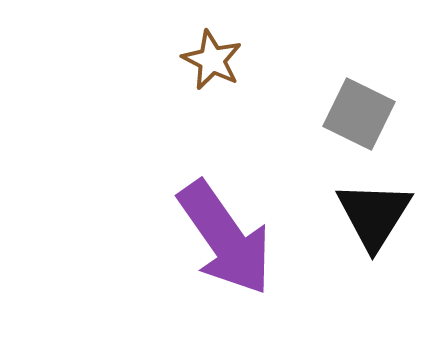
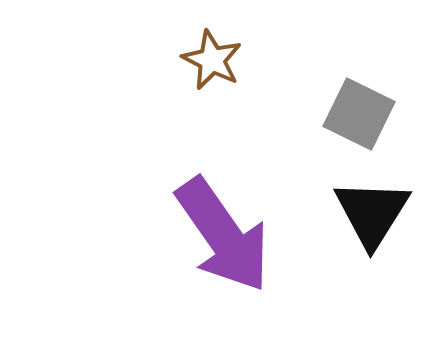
black triangle: moved 2 px left, 2 px up
purple arrow: moved 2 px left, 3 px up
